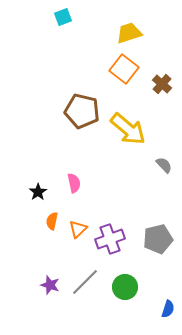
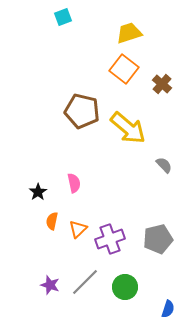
yellow arrow: moved 1 px up
